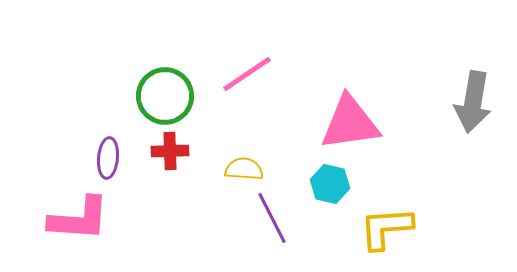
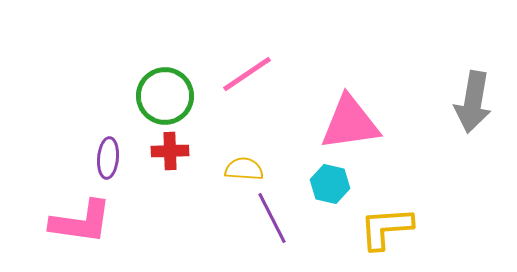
pink L-shape: moved 2 px right, 3 px down; rotated 4 degrees clockwise
